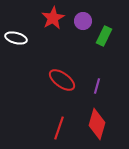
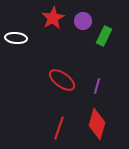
white ellipse: rotated 10 degrees counterclockwise
